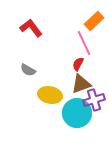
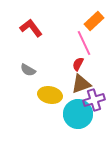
cyan circle: moved 1 px right, 1 px down
